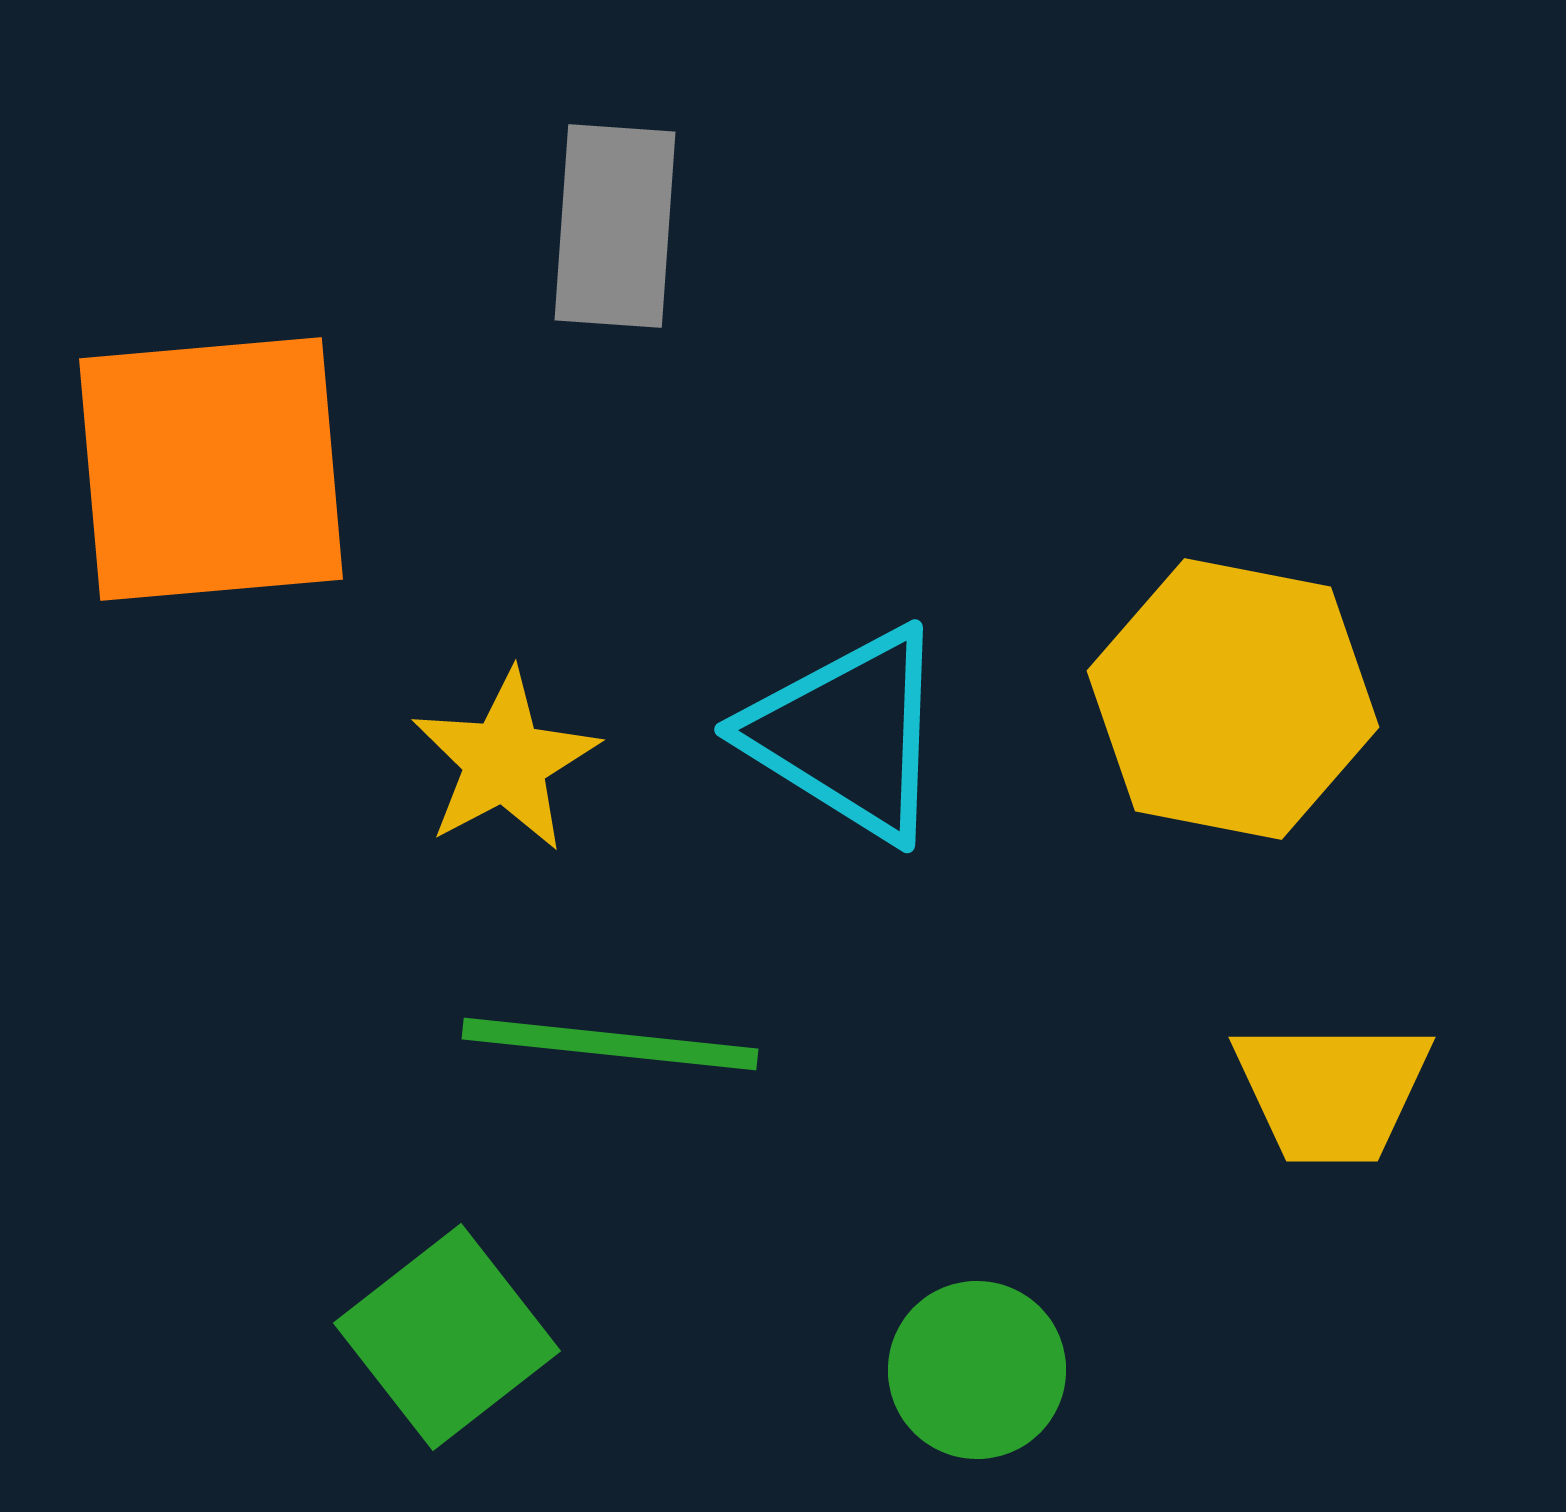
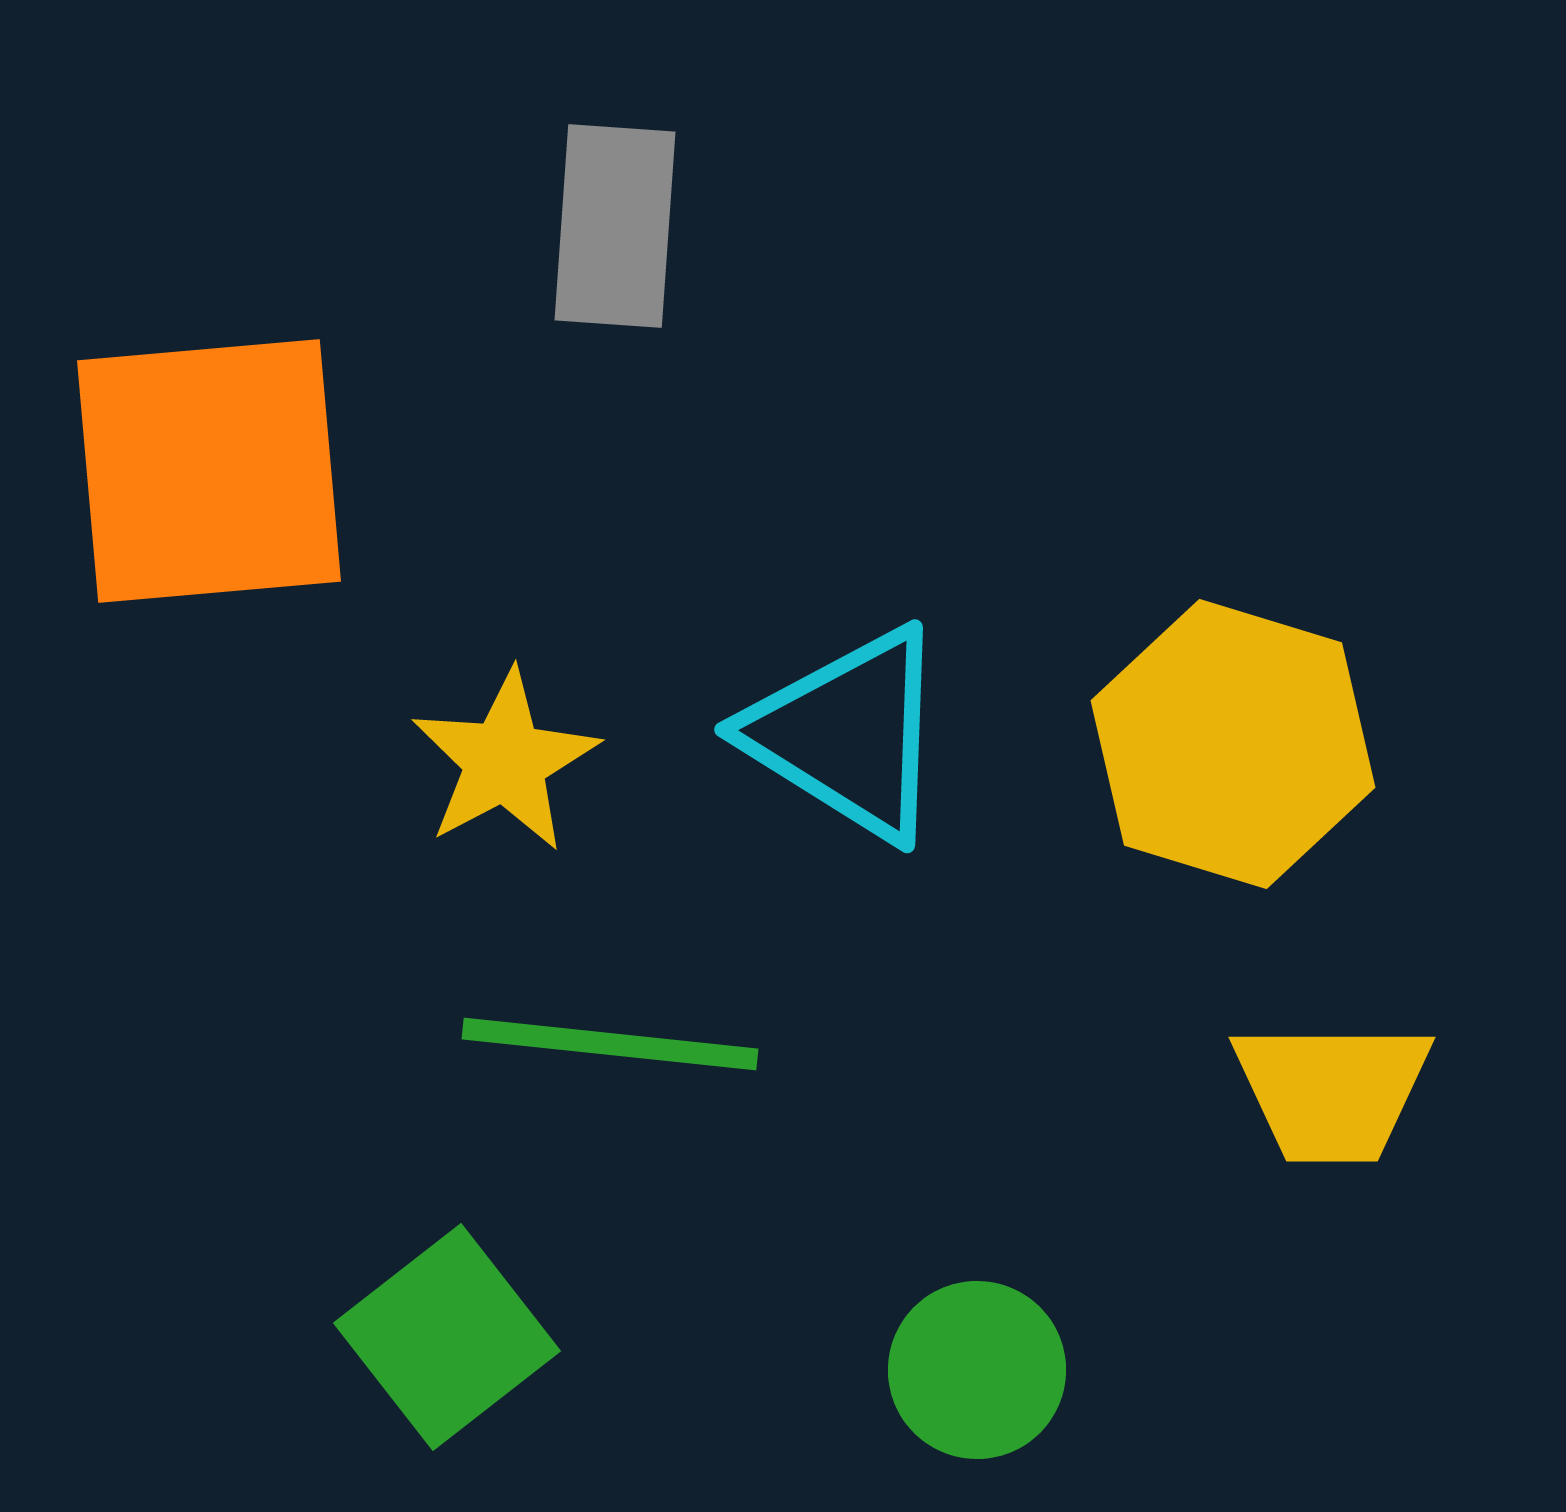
orange square: moved 2 px left, 2 px down
yellow hexagon: moved 45 px down; rotated 6 degrees clockwise
